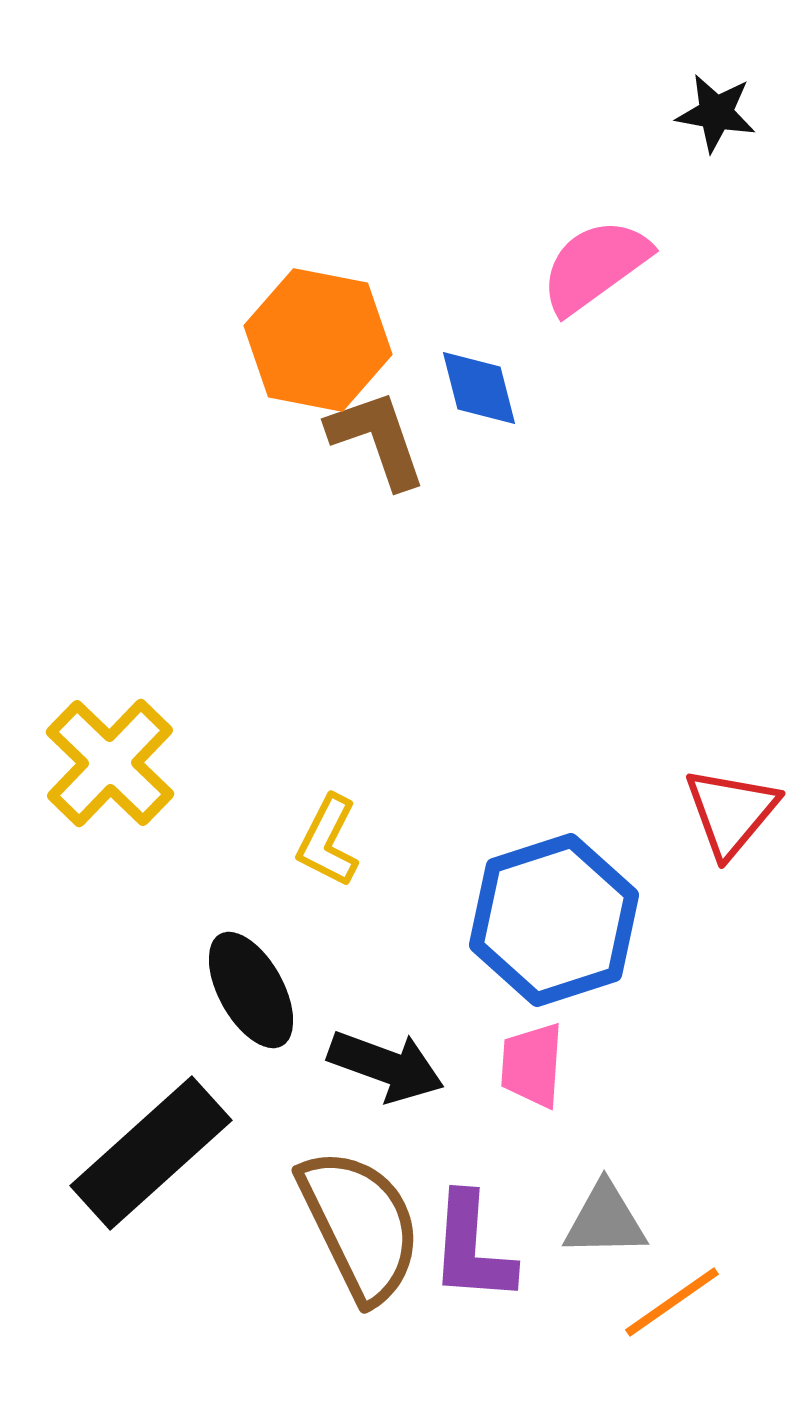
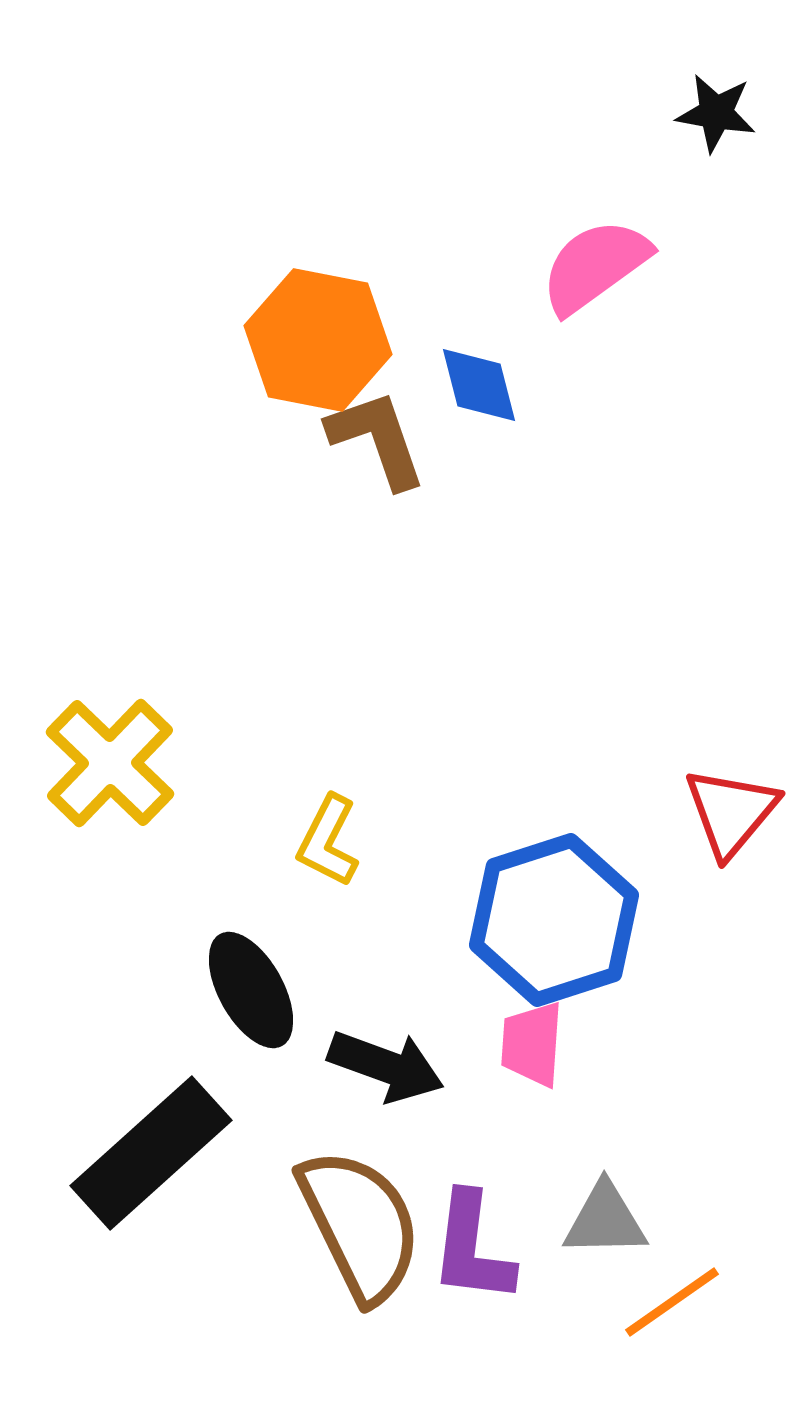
blue diamond: moved 3 px up
pink trapezoid: moved 21 px up
purple L-shape: rotated 3 degrees clockwise
